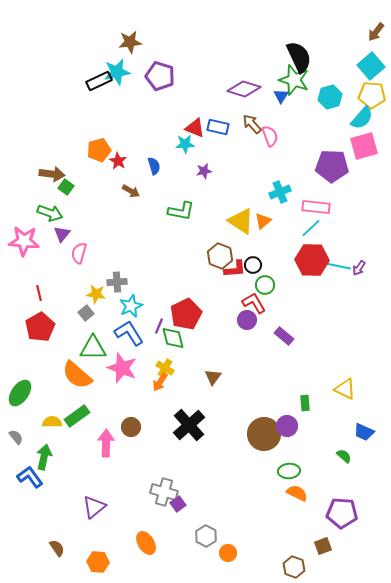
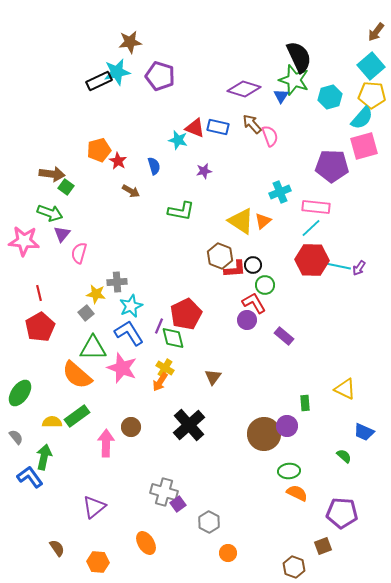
cyan star at (185, 144): moved 7 px left, 4 px up; rotated 18 degrees clockwise
gray hexagon at (206, 536): moved 3 px right, 14 px up
